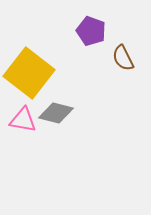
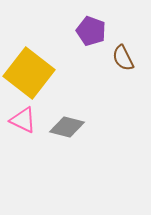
gray diamond: moved 11 px right, 14 px down
pink triangle: rotated 16 degrees clockwise
